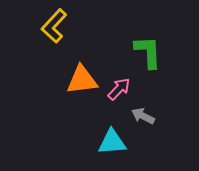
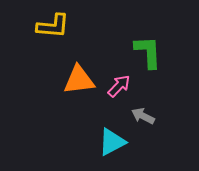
yellow L-shape: moved 1 px left; rotated 128 degrees counterclockwise
orange triangle: moved 3 px left
pink arrow: moved 3 px up
cyan triangle: rotated 24 degrees counterclockwise
